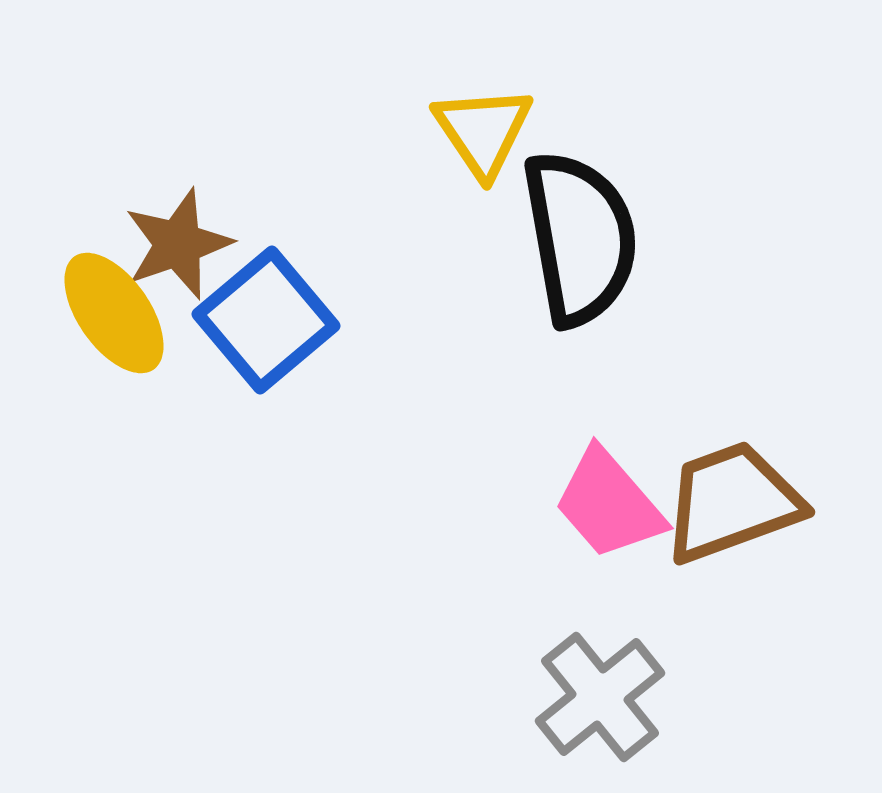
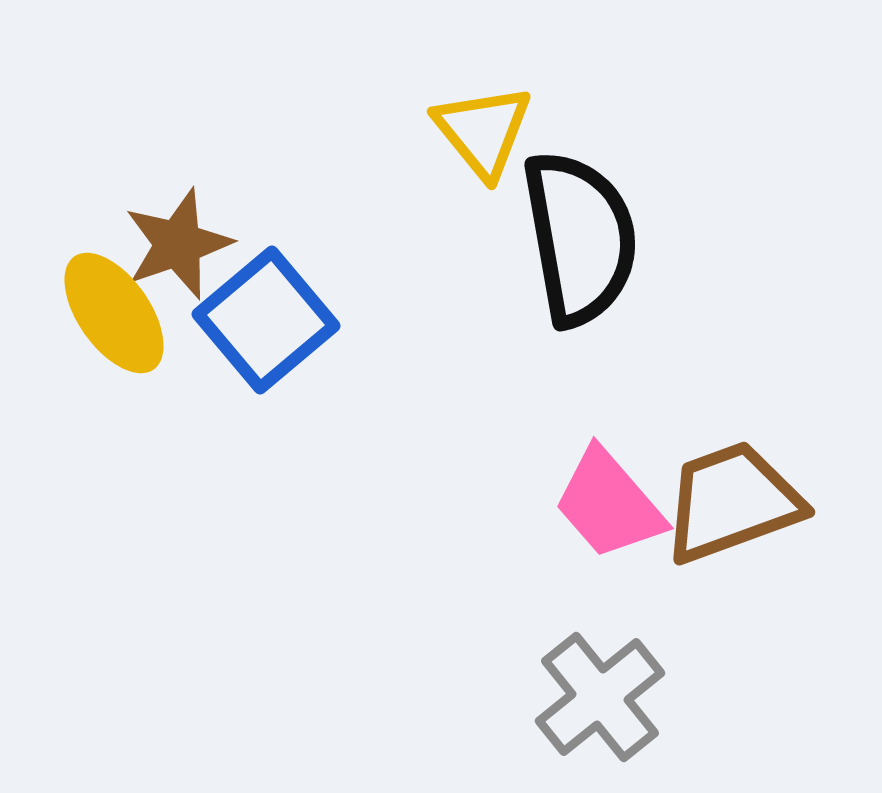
yellow triangle: rotated 5 degrees counterclockwise
